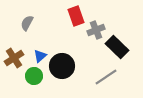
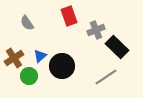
red rectangle: moved 7 px left
gray semicircle: rotated 63 degrees counterclockwise
green circle: moved 5 px left
